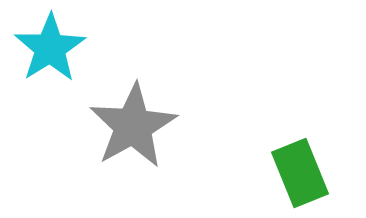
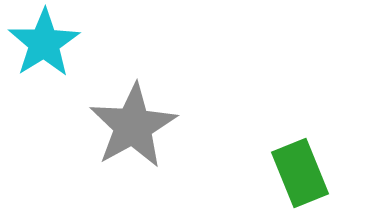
cyan star: moved 6 px left, 5 px up
